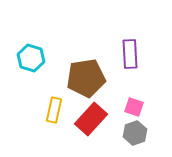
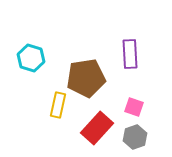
yellow rectangle: moved 4 px right, 5 px up
red rectangle: moved 6 px right, 9 px down
gray hexagon: moved 4 px down
